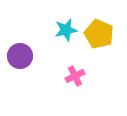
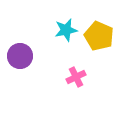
yellow pentagon: moved 2 px down
pink cross: moved 1 px right, 1 px down
